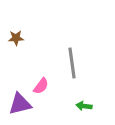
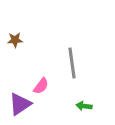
brown star: moved 1 px left, 2 px down
purple triangle: rotated 20 degrees counterclockwise
